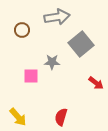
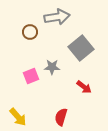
brown circle: moved 8 px right, 2 px down
gray square: moved 4 px down
gray star: moved 5 px down
pink square: rotated 21 degrees counterclockwise
red arrow: moved 12 px left, 4 px down
